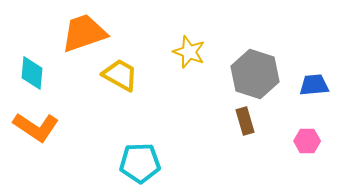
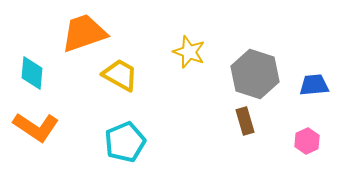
pink hexagon: rotated 25 degrees counterclockwise
cyan pentagon: moved 15 px left, 21 px up; rotated 21 degrees counterclockwise
